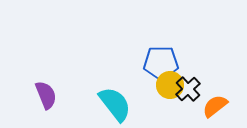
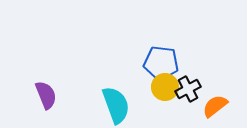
blue pentagon: rotated 8 degrees clockwise
yellow circle: moved 5 px left, 2 px down
black cross: rotated 15 degrees clockwise
cyan semicircle: moved 1 px right, 1 px down; rotated 18 degrees clockwise
